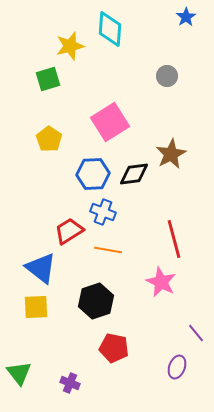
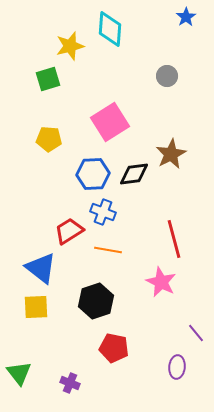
yellow pentagon: rotated 30 degrees counterclockwise
purple ellipse: rotated 15 degrees counterclockwise
